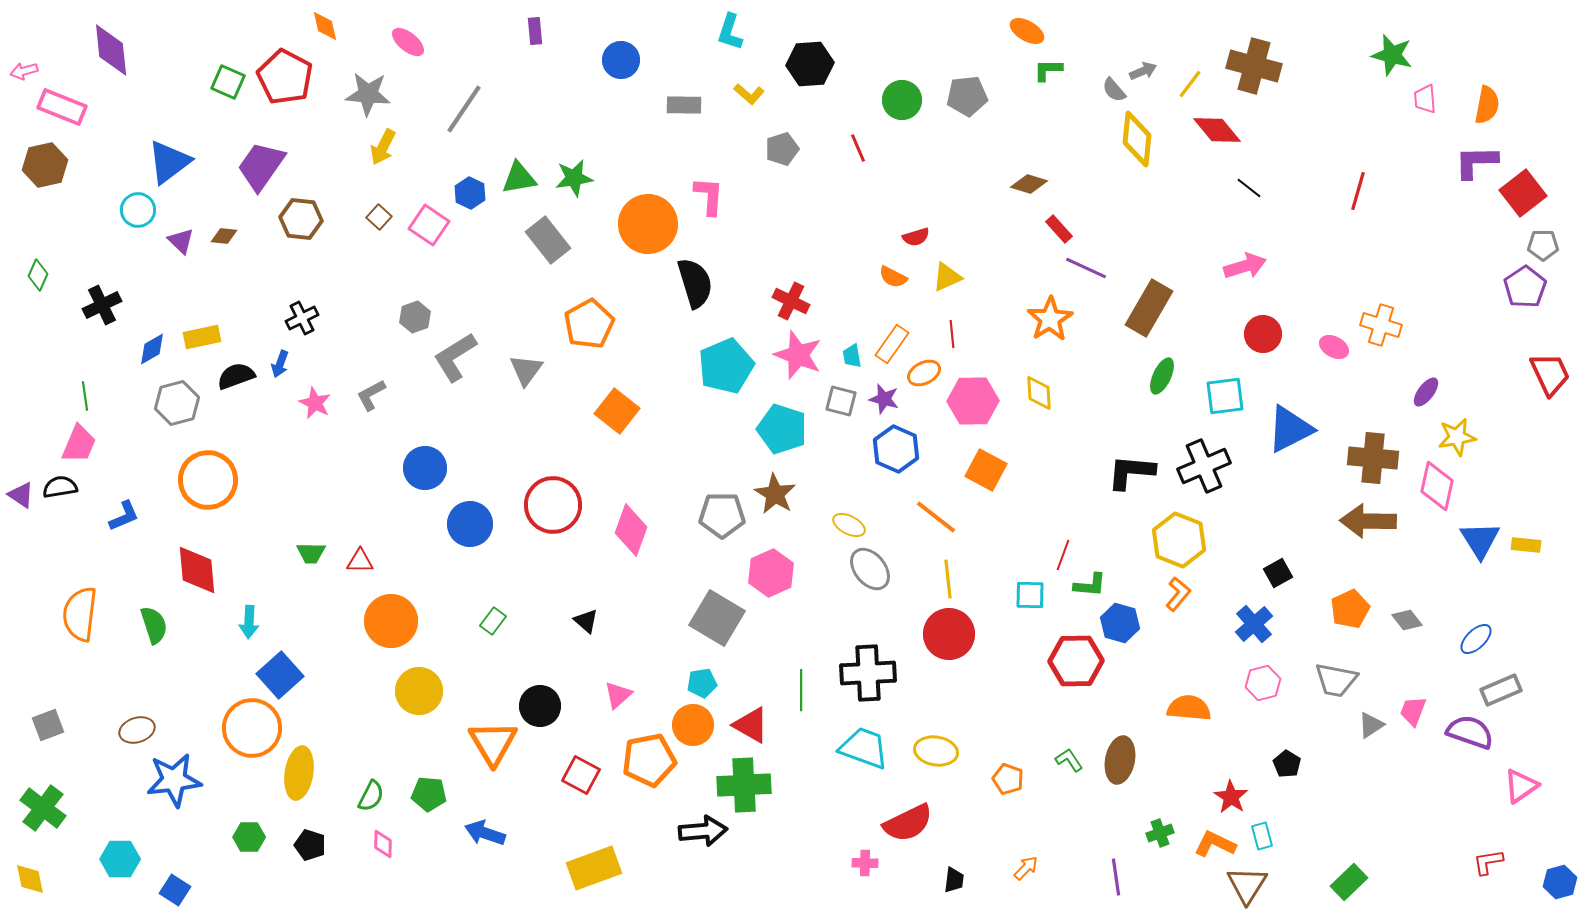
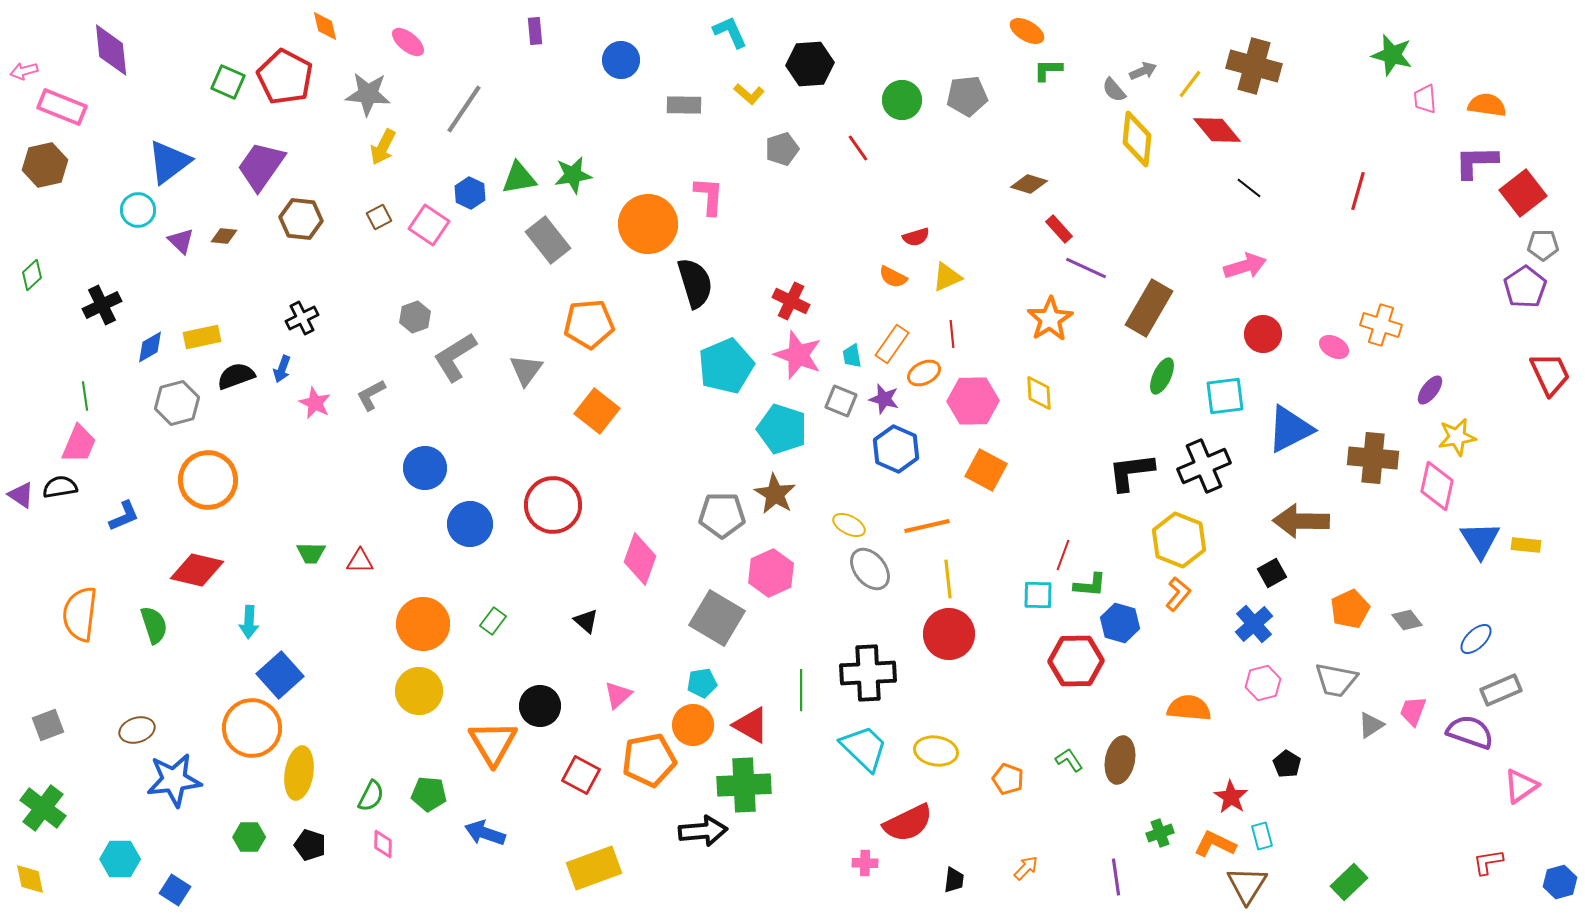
cyan L-shape at (730, 32): rotated 138 degrees clockwise
orange semicircle at (1487, 105): rotated 93 degrees counterclockwise
red line at (858, 148): rotated 12 degrees counterclockwise
green star at (574, 178): moved 1 px left, 3 px up
brown square at (379, 217): rotated 20 degrees clockwise
green diamond at (38, 275): moved 6 px left; rotated 24 degrees clockwise
orange pentagon at (589, 324): rotated 24 degrees clockwise
blue diamond at (152, 349): moved 2 px left, 2 px up
blue arrow at (280, 364): moved 2 px right, 5 px down
purple ellipse at (1426, 392): moved 4 px right, 2 px up
gray square at (841, 401): rotated 8 degrees clockwise
orange square at (617, 411): moved 20 px left
black L-shape at (1131, 472): rotated 12 degrees counterclockwise
orange line at (936, 517): moved 9 px left, 9 px down; rotated 51 degrees counterclockwise
brown arrow at (1368, 521): moved 67 px left
pink diamond at (631, 530): moved 9 px right, 29 px down
red diamond at (197, 570): rotated 72 degrees counterclockwise
black square at (1278, 573): moved 6 px left
cyan square at (1030, 595): moved 8 px right
orange circle at (391, 621): moved 32 px right, 3 px down
cyan trapezoid at (864, 748): rotated 24 degrees clockwise
